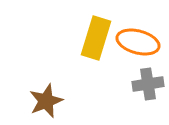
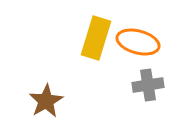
gray cross: moved 1 px down
brown star: rotated 8 degrees counterclockwise
